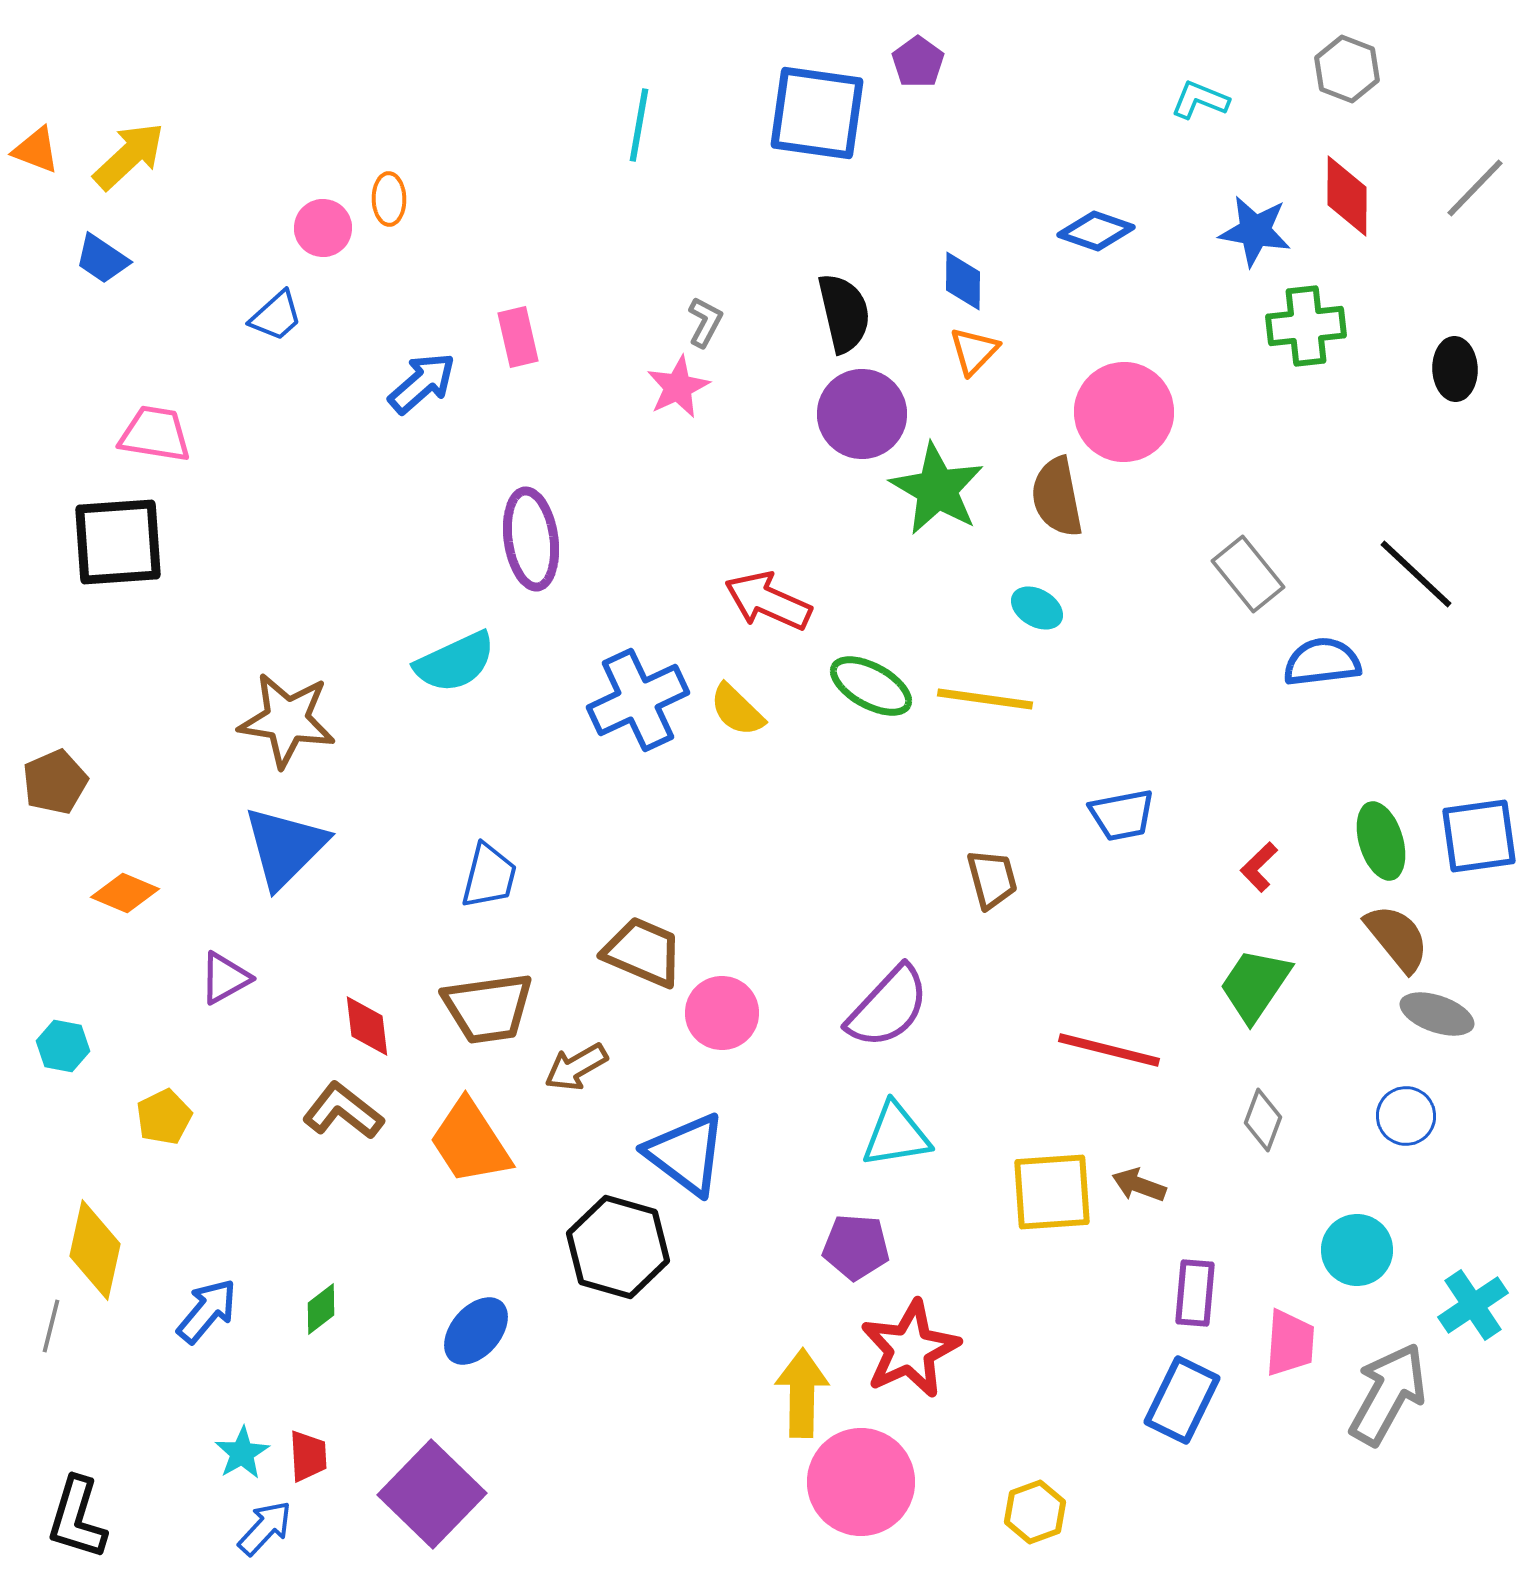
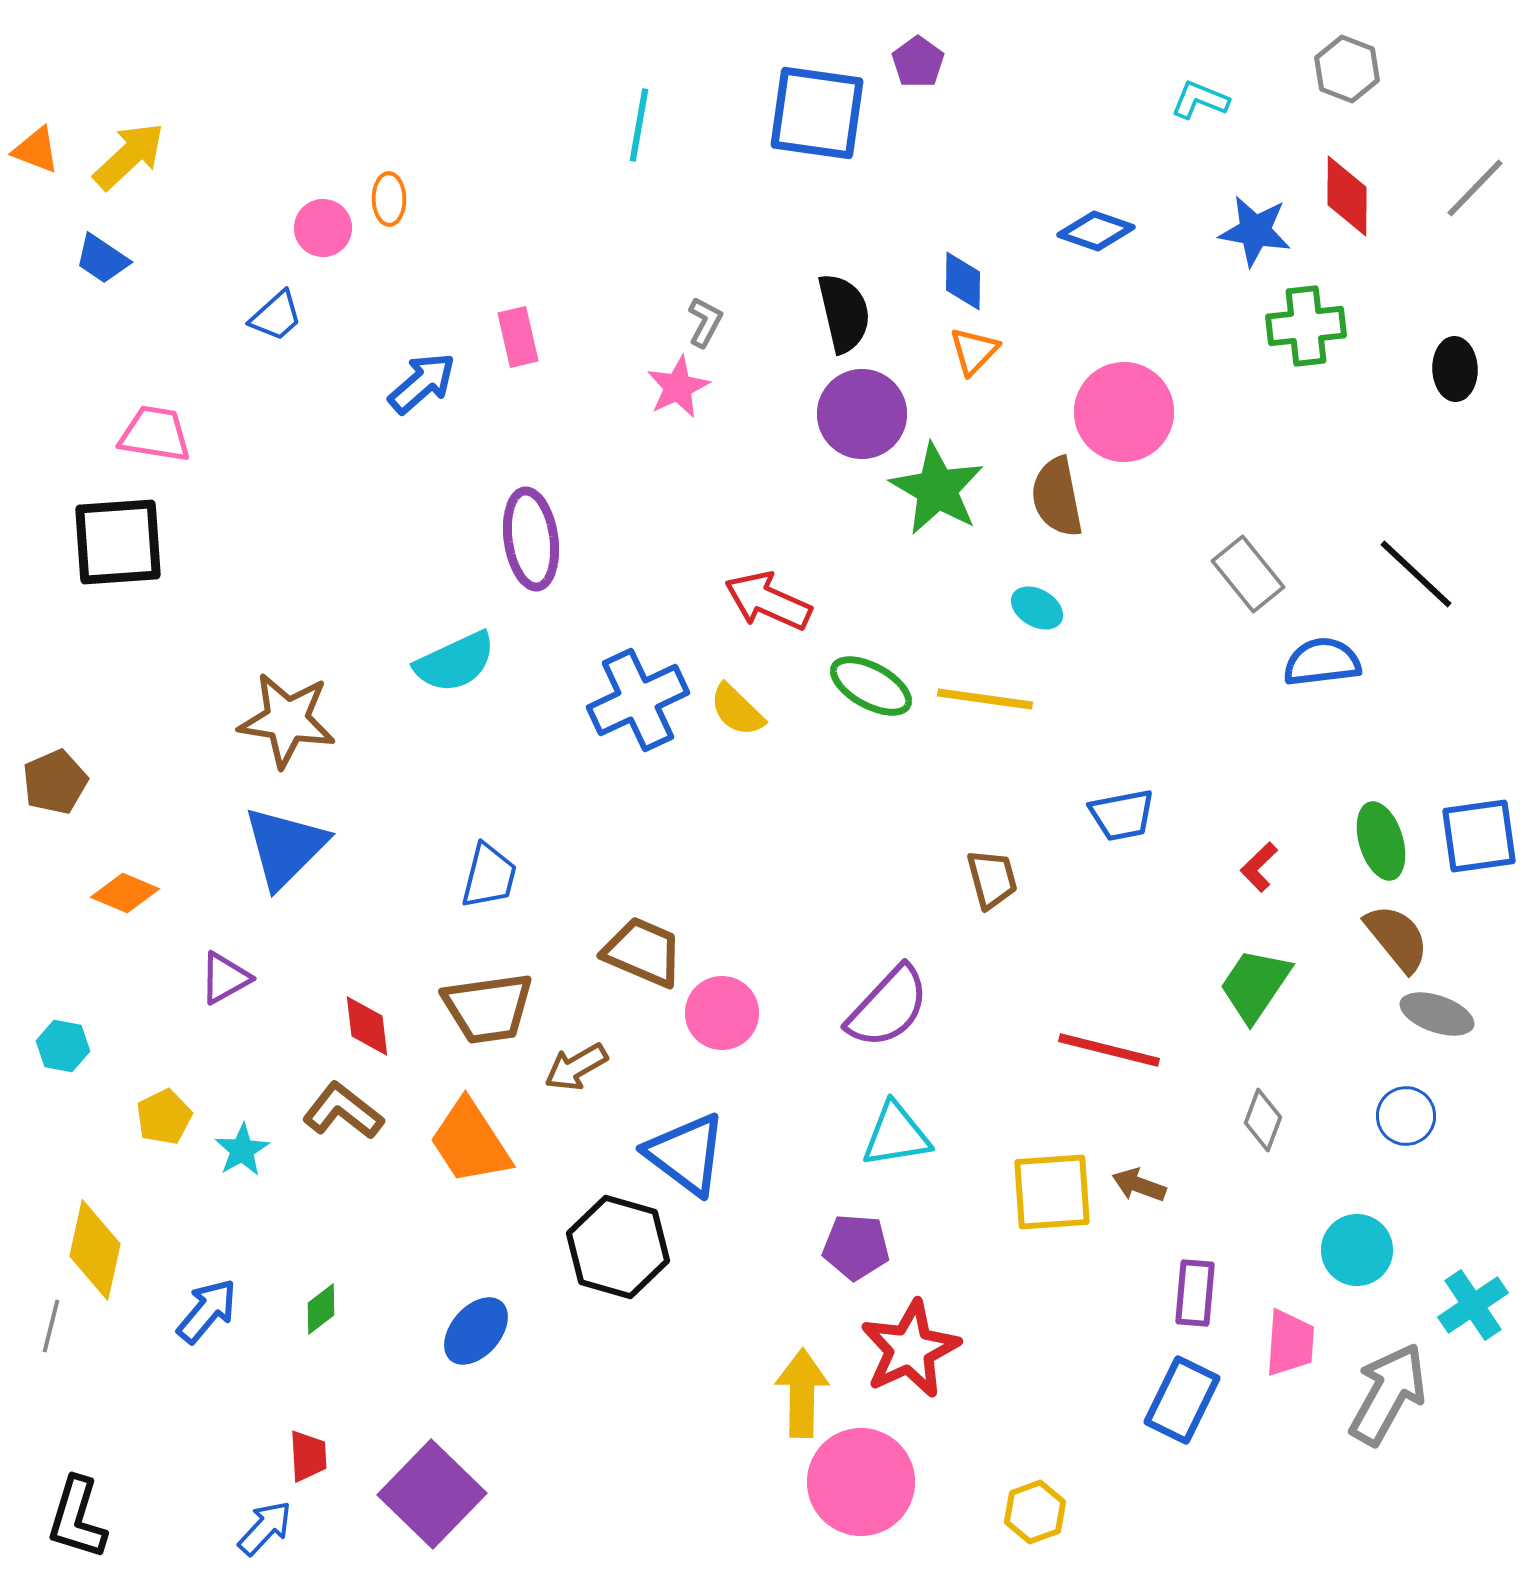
cyan star at (242, 1453): moved 303 px up
